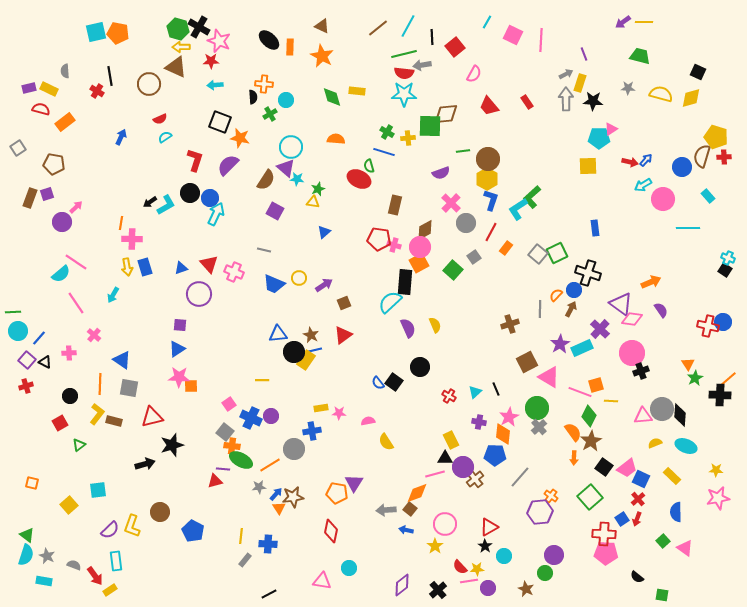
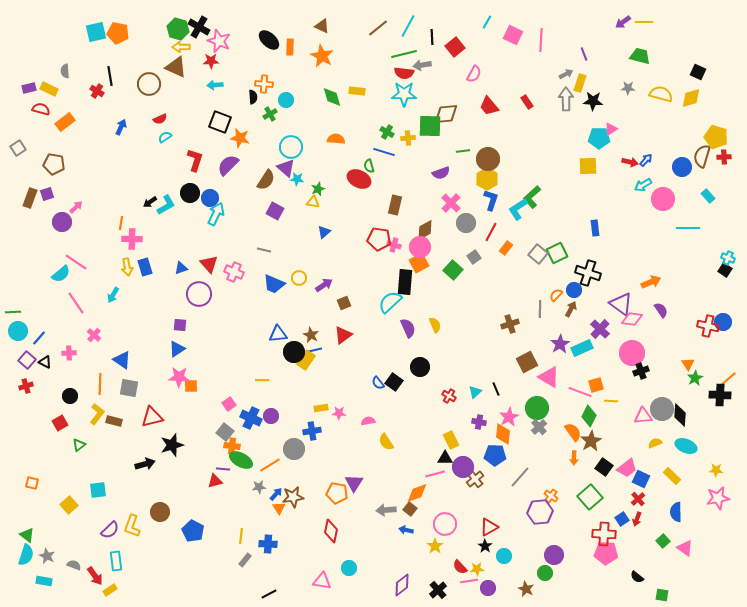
blue arrow at (121, 137): moved 10 px up
